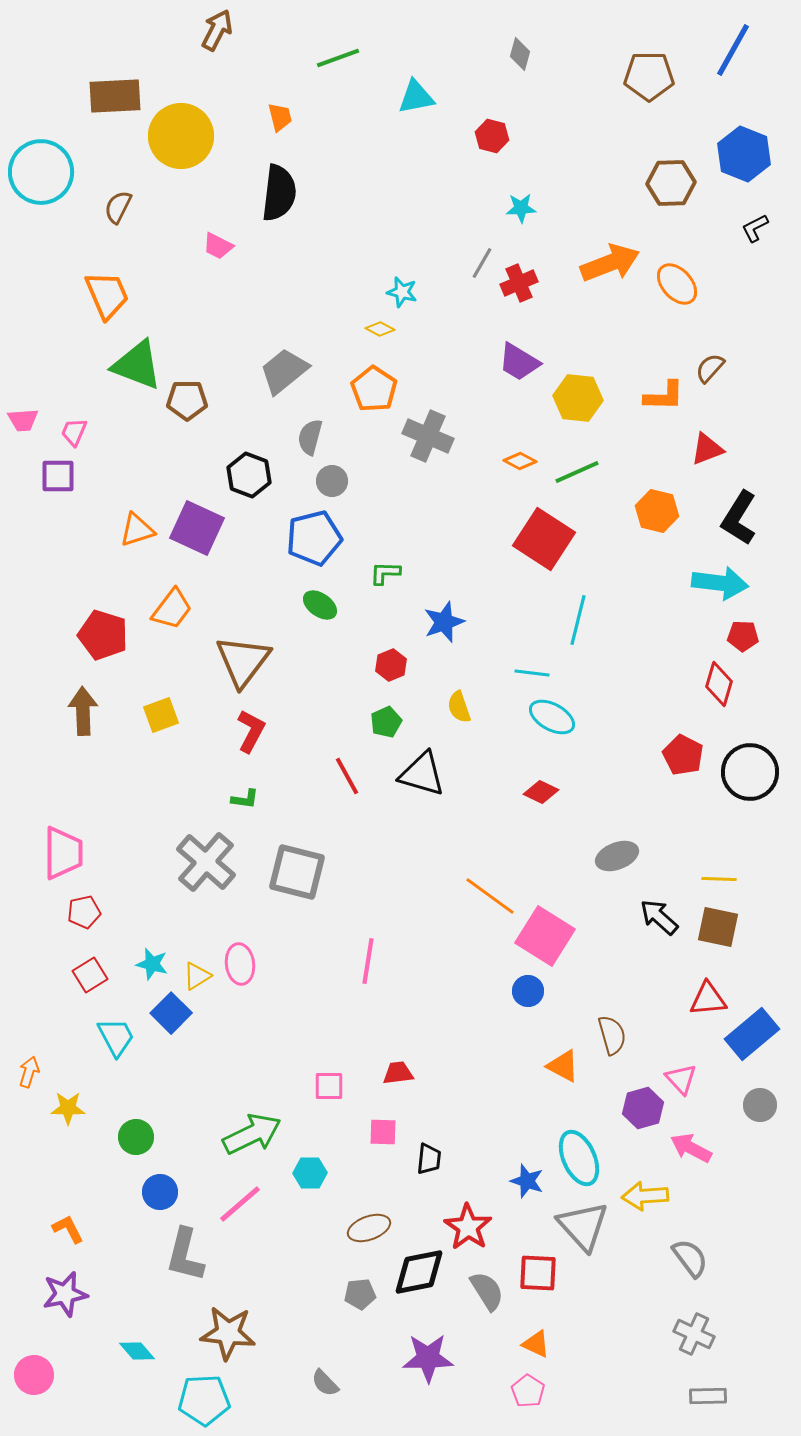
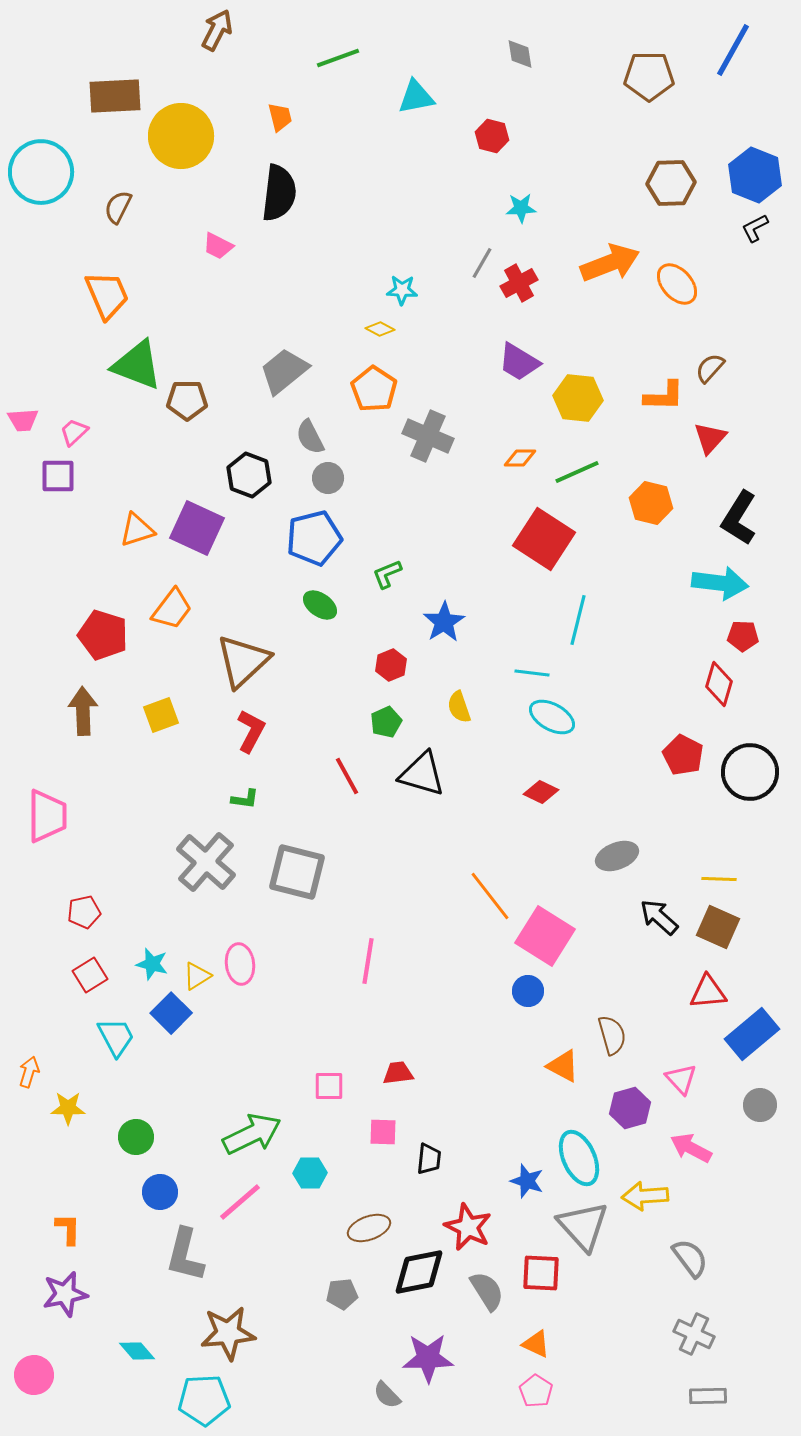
gray diamond at (520, 54): rotated 24 degrees counterclockwise
blue hexagon at (744, 154): moved 11 px right, 21 px down
red cross at (519, 283): rotated 6 degrees counterclockwise
cyan star at (402, 292): moved 2 px up; rotated 12 degrees counterclockwise
pink trapezoid at (74, 432): rotated 24 degrees clockwise
gray semicircle at (310, 437): rotated 42 degrees counterclockwise
red triangle at (707, 449): moved 3 px right, 11 px up; rotated 27 degrees counterclockwise
orange diamond at (520, 461): moved 3 px up; rotated 28 degrees counterclockwise
gray circle at (332, 481): moved 4 px left, 3 px up
orange hexagon at (657, 511): moved 6 px left, 8 px up
green L-shape at (385, 573): moved 2 px right, 1 px down; rotated 24 degrees counterclockwise
blue star at (444, 622): rotated 12 degrees counterclockwise
brown triangle at (243, 661): rotated 10 degrees clockwise
pink trapezoid at (63, 853): moved 16 px left, 37 px up
orange line at (490, 896): rotated 16 degrees clockwise
brown square at (718, 927): rotated 12 degrees clockwise
red triangle at (708, 999): moved 7 px up
purple hexagon at (643, 1108): moved 13 px left
pink line at (240, 1204): moved 2 px up
red star at (468, 1227): rotated 9 degrees counterclockwise
orange L-shape at (68, 1229): rotated 28 degrees clockwise
red square at (538, 1273): moved 3 px right
gray pentagon at (360, 1294): moved 18 px left
brown star at (228, 1333): rotated 12 degrees counterclockwise
gray semicircle at (325, 1383): moved 62 px right, 12 px down
pink pentagon at (528, 1391): moved 8 px right
